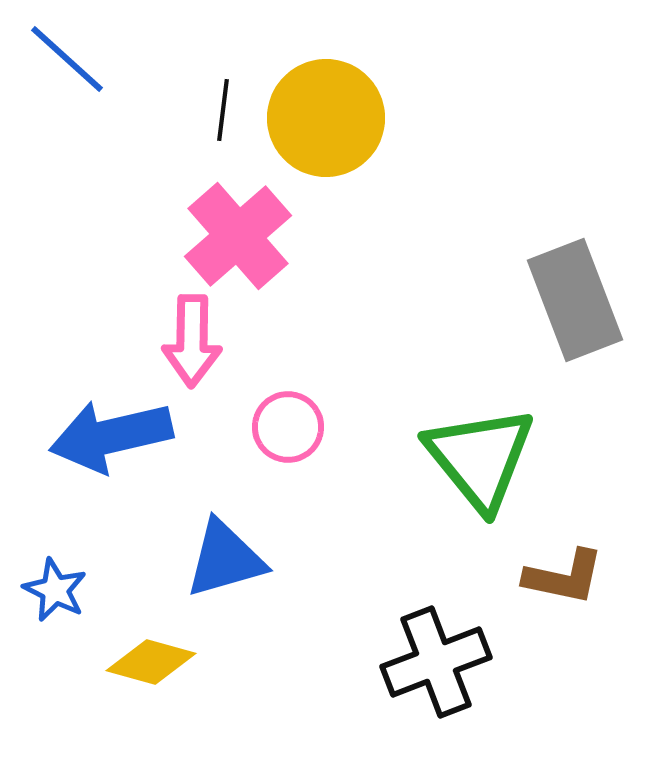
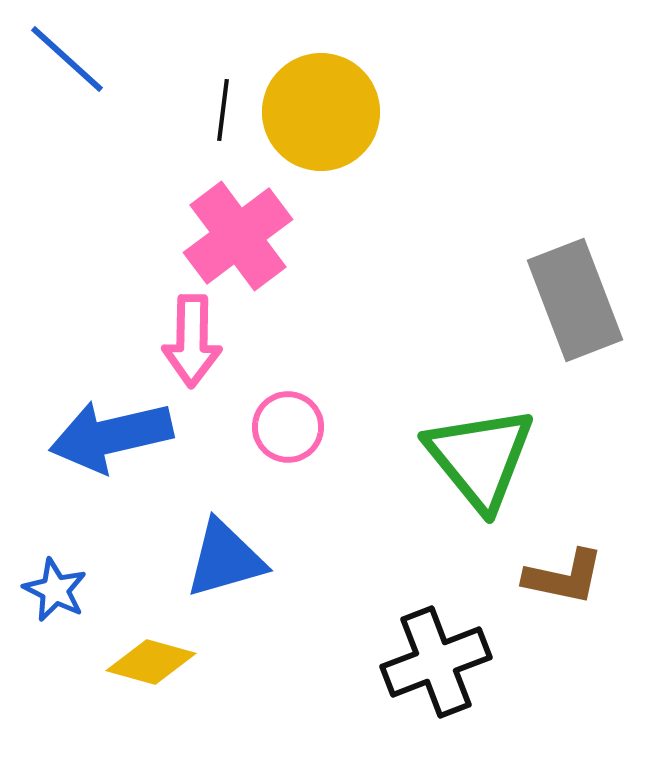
yellow circle: moved 5 px left, 6 px up
pink cross: rotated 4 degrees clockwise
